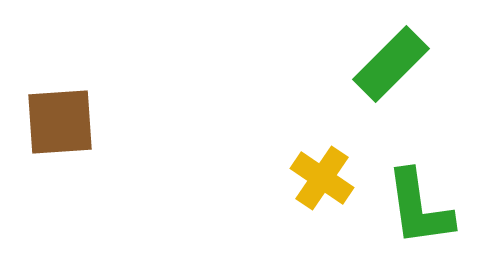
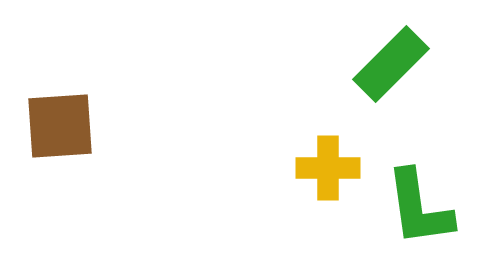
brown square: moved 4 px down
yellow cross: moved 6 px right, 10 px up; rotated 34 degrees counterclockwise
